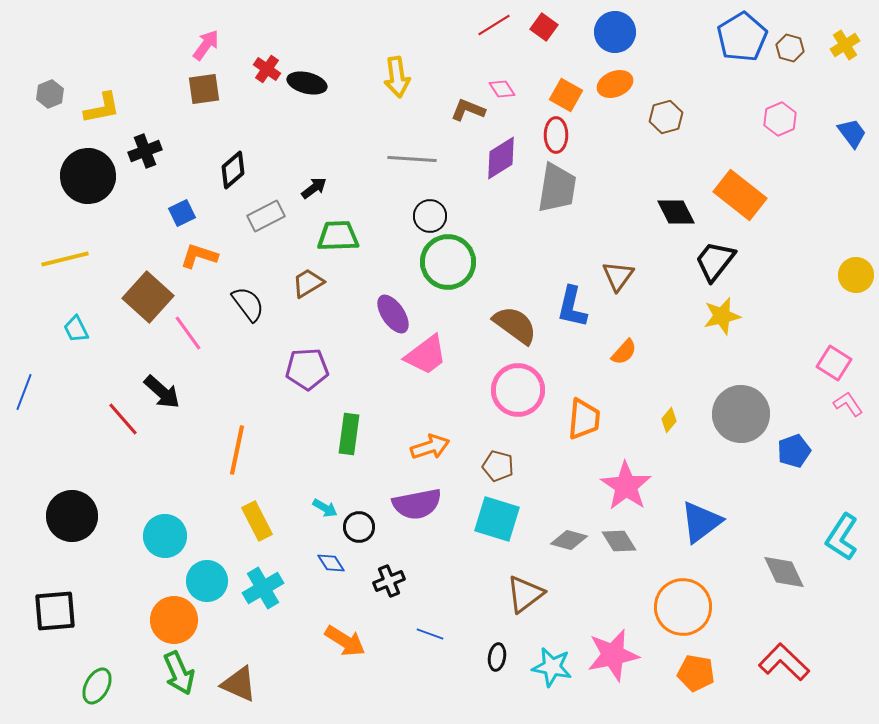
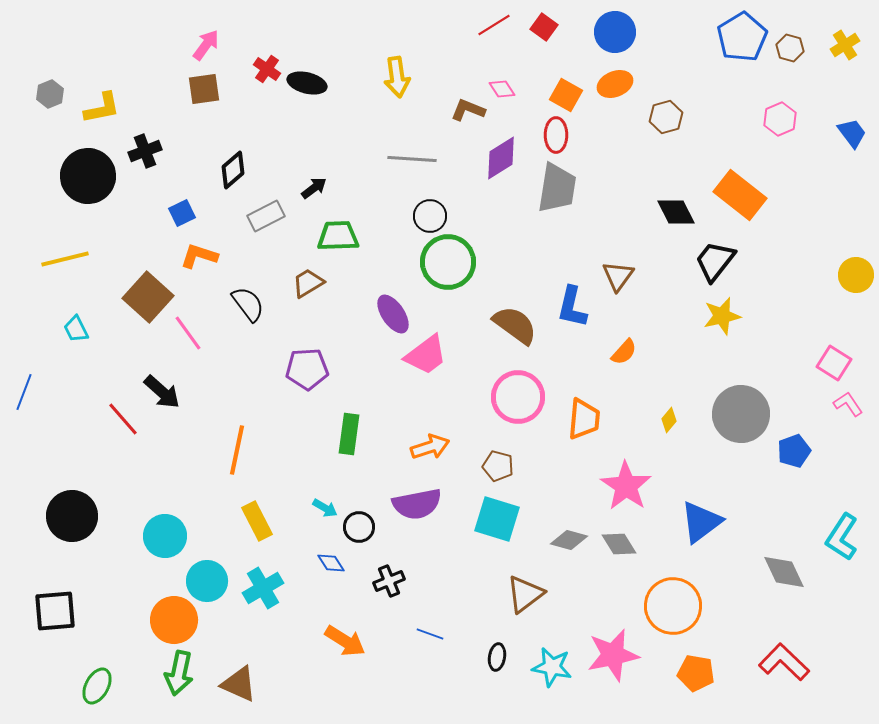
pink circle at (518, 390): moved 7 px down
gray diamond at (619, 541): moved 3 px down
orange circle at (683, 607): moved 10 px left, 1 px up
green arrow at (179, 673): rotated 36 degrees clockwise
